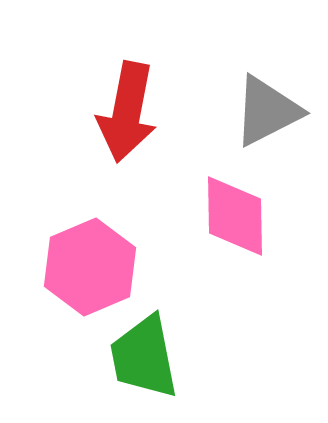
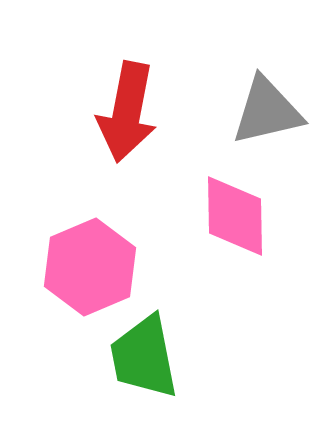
gray triangle: rotated 14 degrees clockwise
